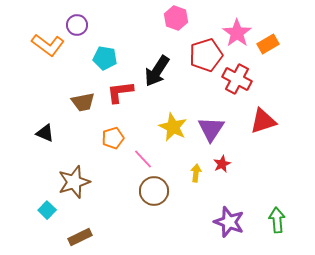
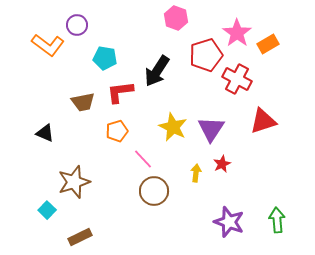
orange pentagon: moved 4 px right, 7 px up
